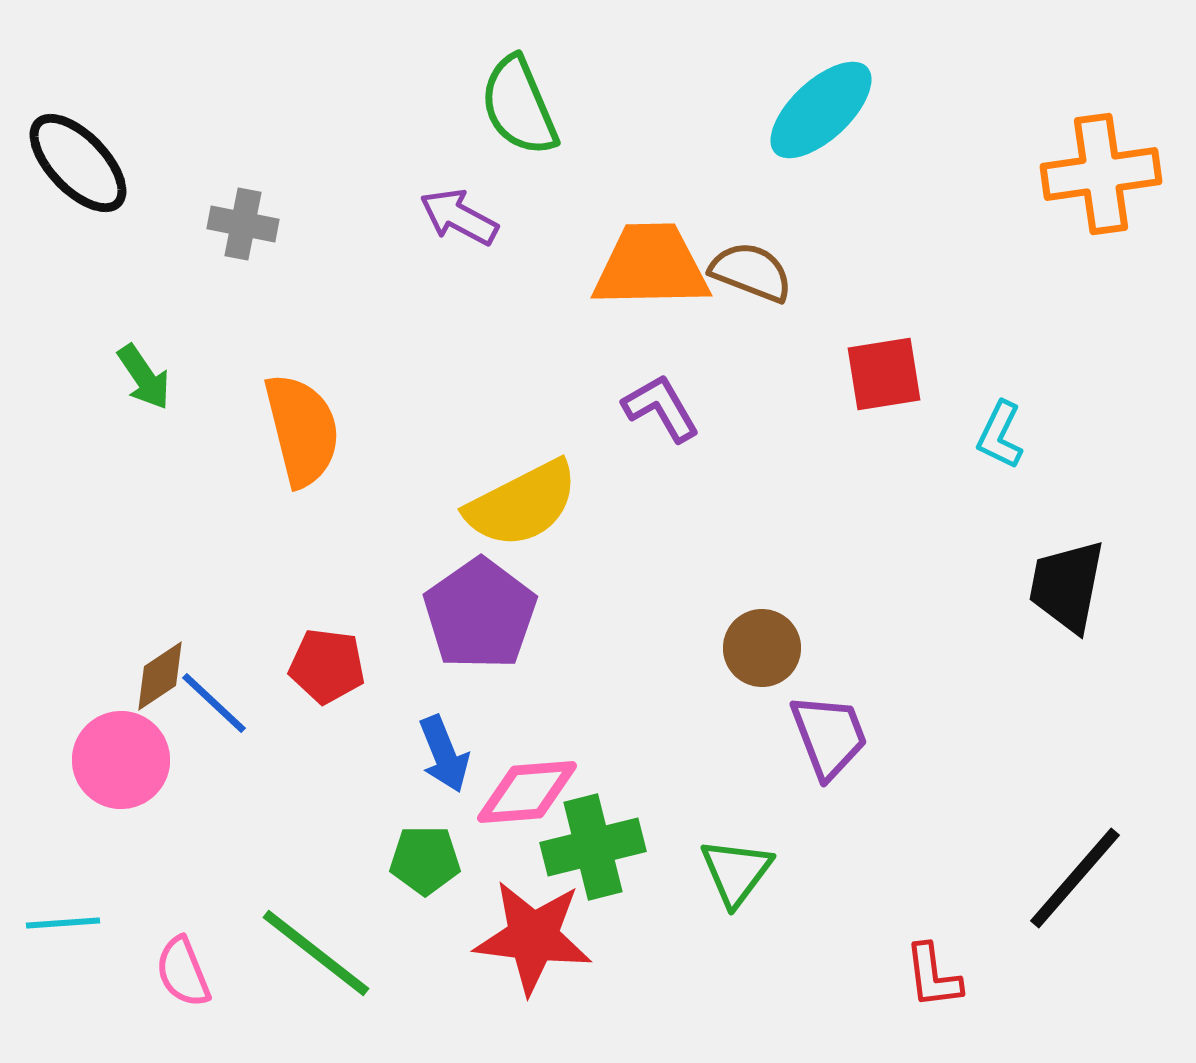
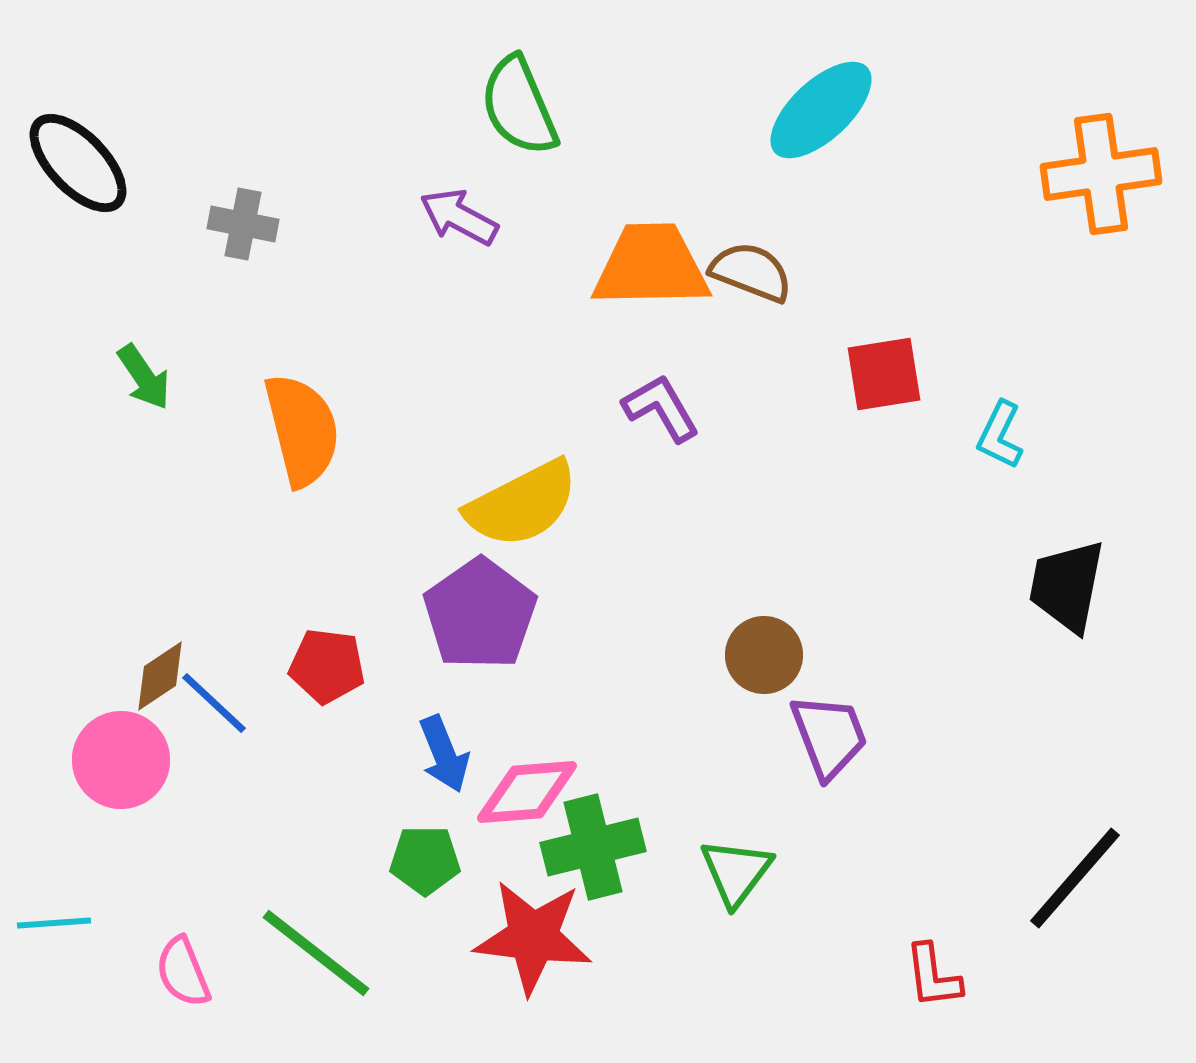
brown circle: moved 2 px right, 7 px down
cyan line: moved 9 px left
